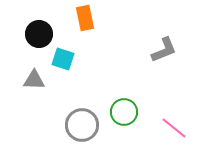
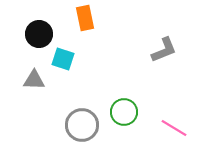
pink line: rotated 8 degrees counterclockwise
